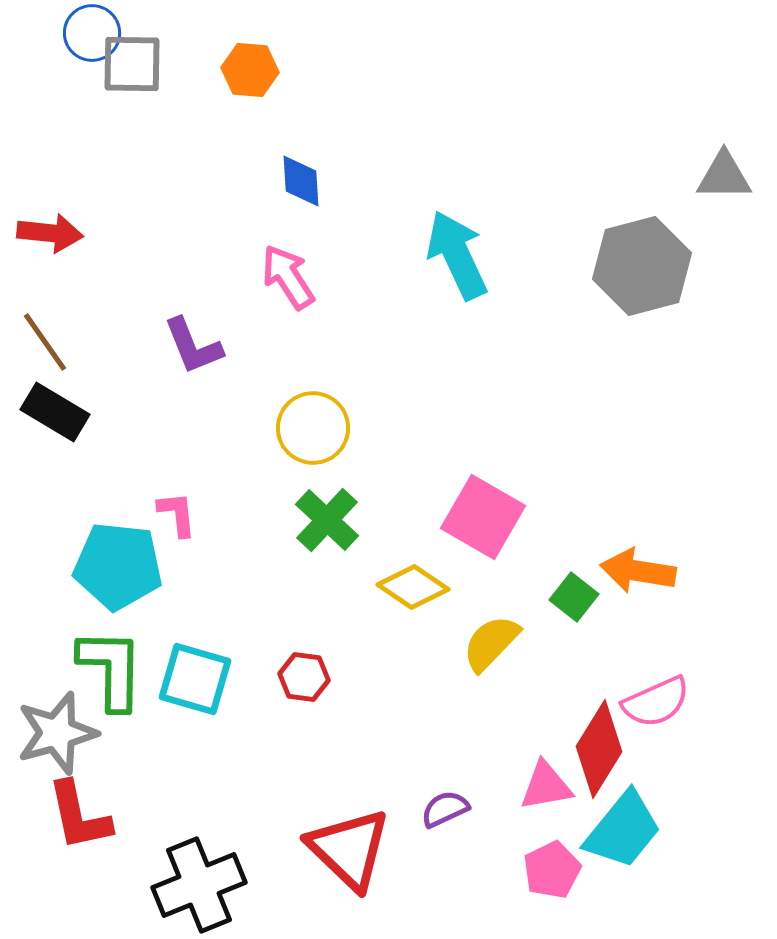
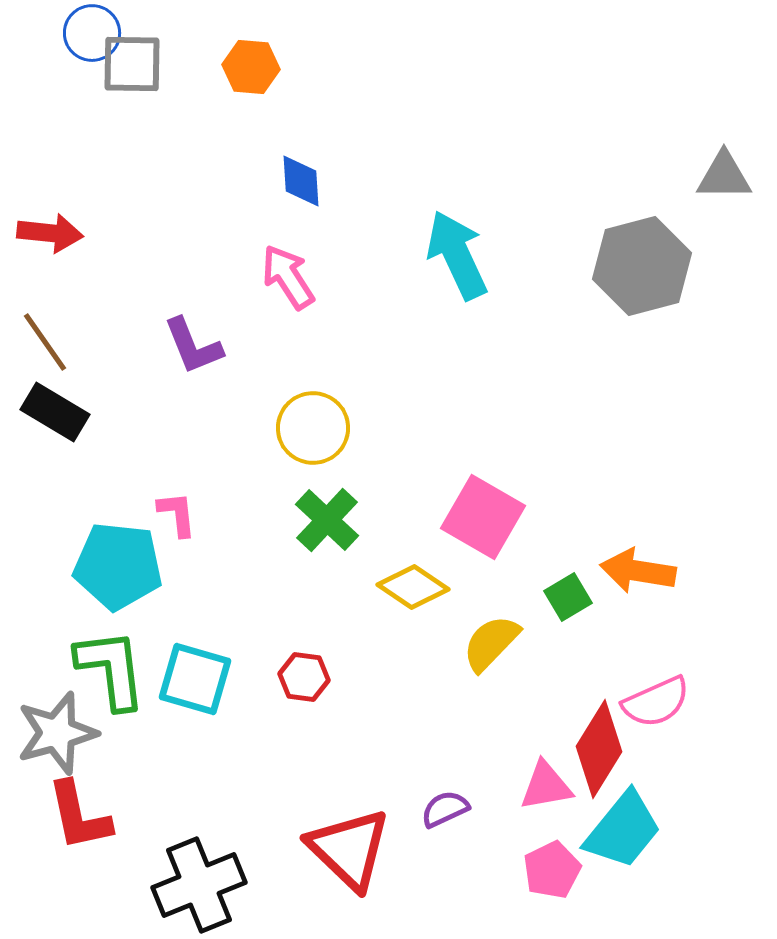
orange hexagon: moved 1 px right, 3 px up
green square: moved 6 px left; rotated 21 degrees clockwise
green L-shape: rotated 8 degrees counterclockwise
